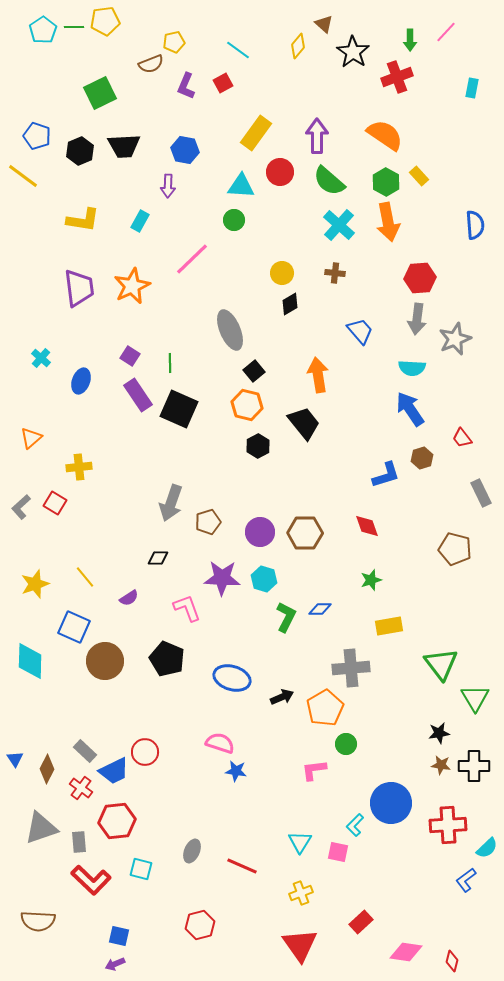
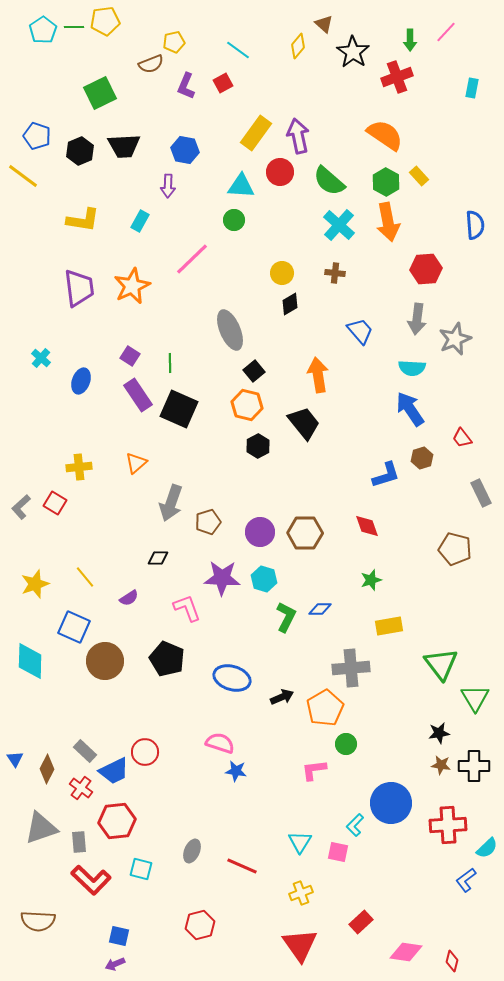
purple arrow at (317, 136): moved 19 px left; rotated 12 degrees counterclockwise
red hexagon at (420, 278): moved 6 px right, 9 px up
orange triangle at (31, 438): moved 105 px right, 25 px down
